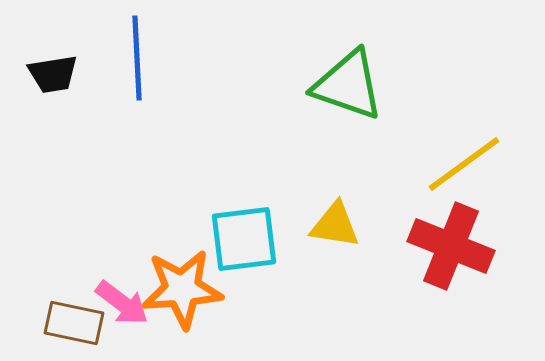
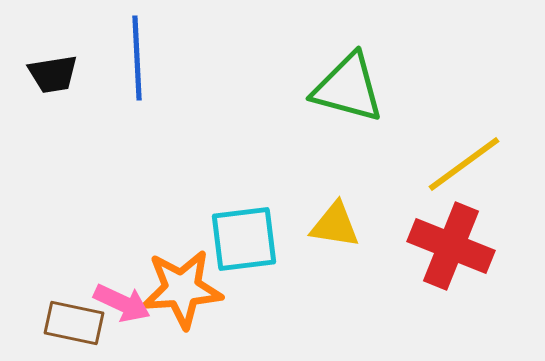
green triangle: moved 3 px down; rotated 4 degrees counterclockwise
pink arrow: rotated 12 degrees counterclockwise
